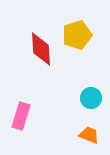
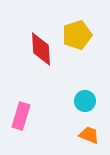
cyan circle: moved 6 px left, 3 px down
